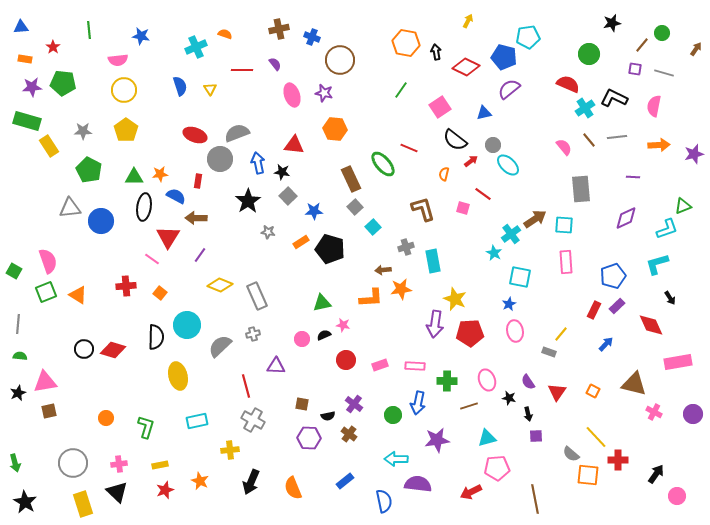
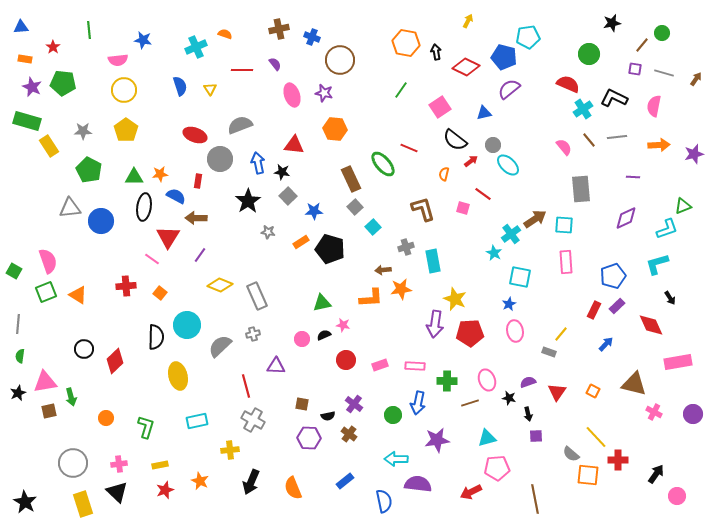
blue star at (141, 36): moved 2 px right, 4 px down
brown arrow at (696, 49): moved 30 px down
purple star at (32, 87): rotated 30 degrees clockwise
cyan cross at (585, 108): moved 2 px left, 1 px down
gray semicircle at (237, 133): moved 3 px right, 8 px up
red diamond at (113, 350): moved 2 px right, 11 px down; rotated 60 degrees counterclockwise
green semicircle at (20, 356): rotated 88 degrees counterclockwise
purple semicircle at (528, 382): rotated 105 degrees clockwise
brown line at (469, 406): moved 1 px right, 3 px up
green arrow at (15, 463): moved 56 px right, 66 px up
